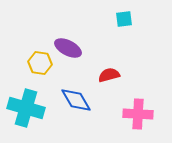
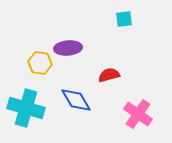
purple ellipse: rotated 32 degrees counterclockwise
pink cross: rotated 32 degrees clockwise
